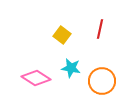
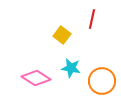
red line: moved 8 px left, 10 px up
